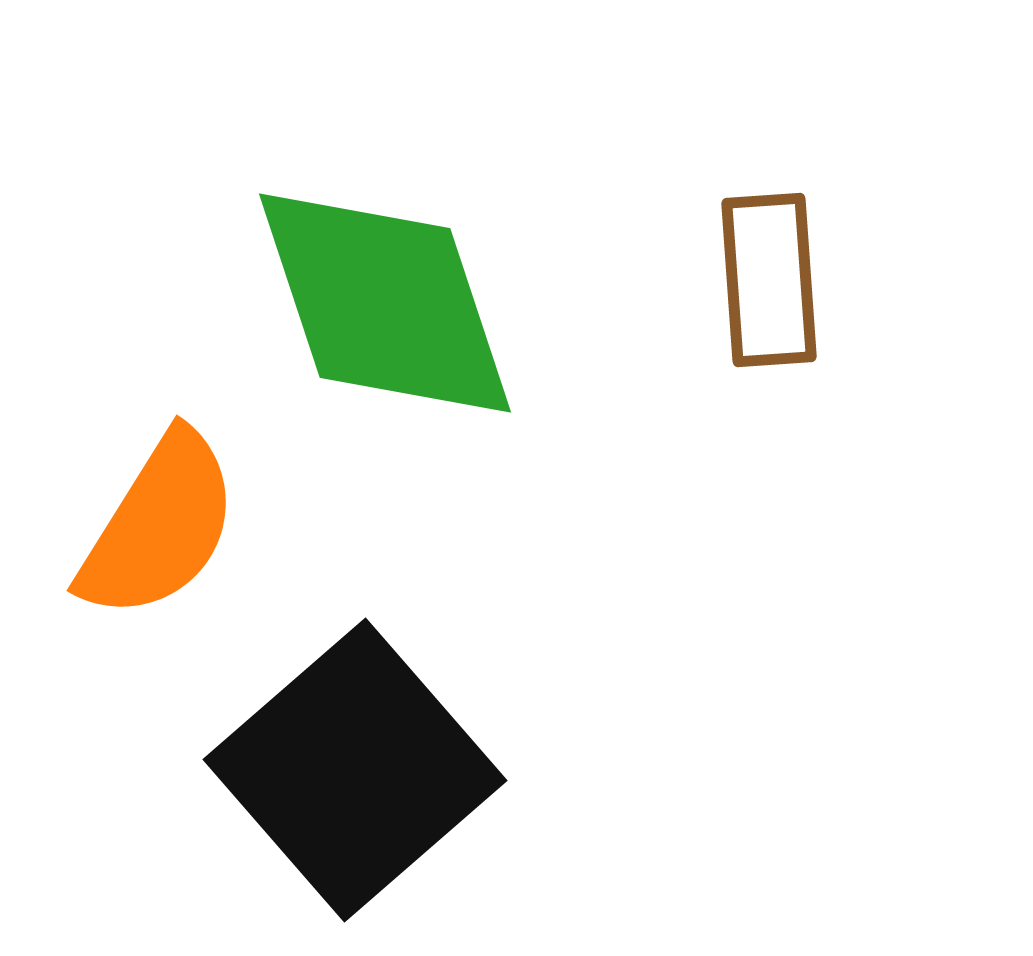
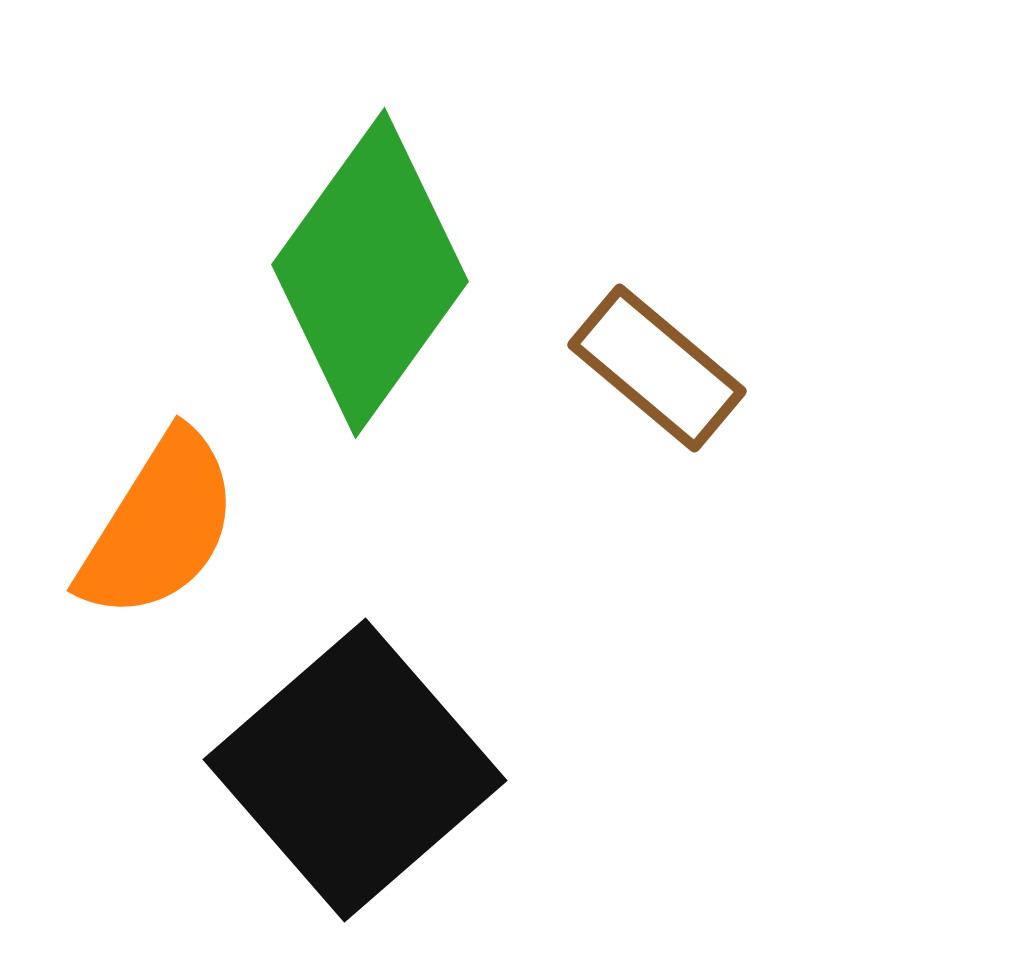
brown rectangle: moved 112 px left, 88 px down; rotated 46 degrees counterclockwise
green diamond: moved 15 px left, 30 px up; rotated 54 degrees clockwise
